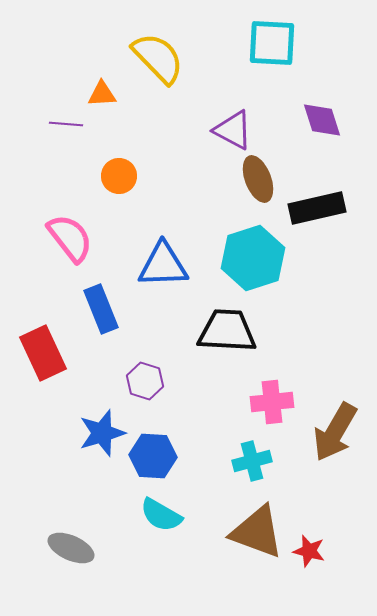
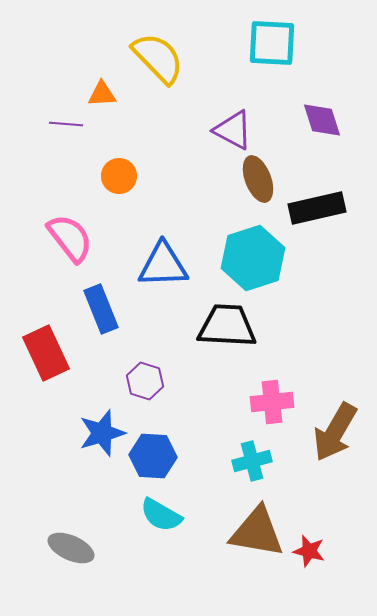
black trapezoid: moved 5 px up
red rectangle: moved 3 px right
brown triangle: rotated 10 degrees counterclockwise
